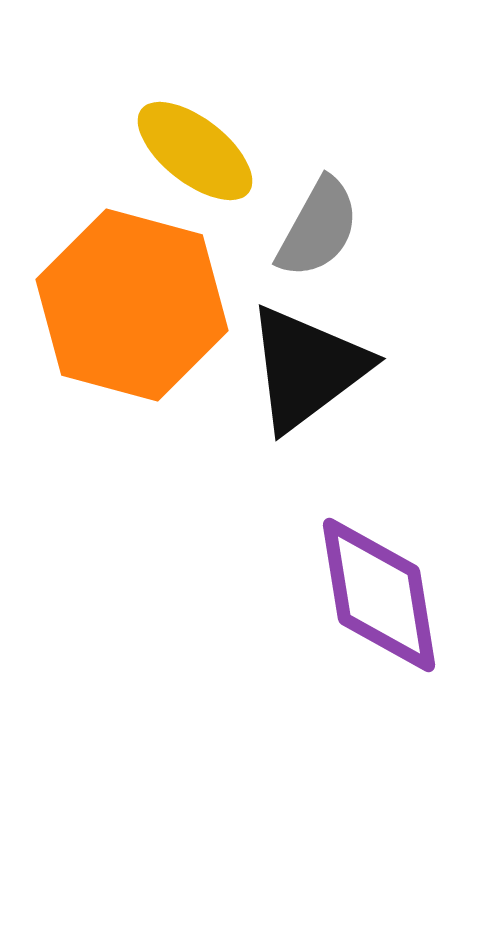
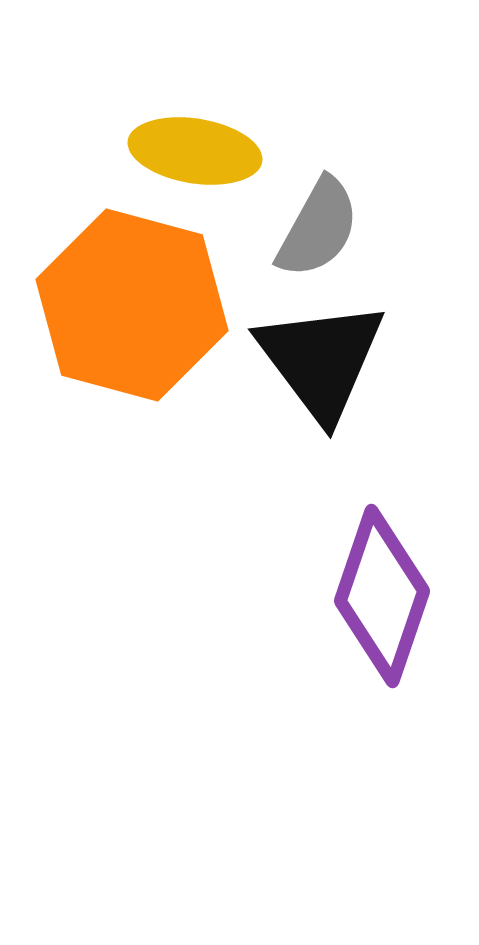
yellow ellipse: rotated 29 degrees counterclockwise
black triangle: moved 14 px right, 8 px up; rotated 30 degrees counterclockwise
purple diamond: moved 3 px right, 1 px down; rotated 28 degrees clockwise
